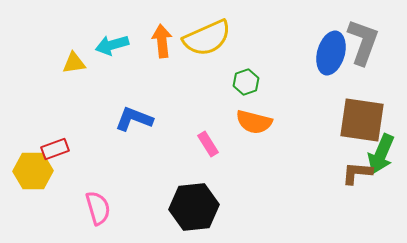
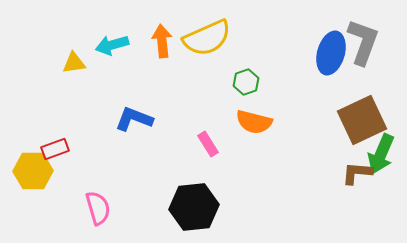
brown square: rotated 33 degrees counterclockwise
